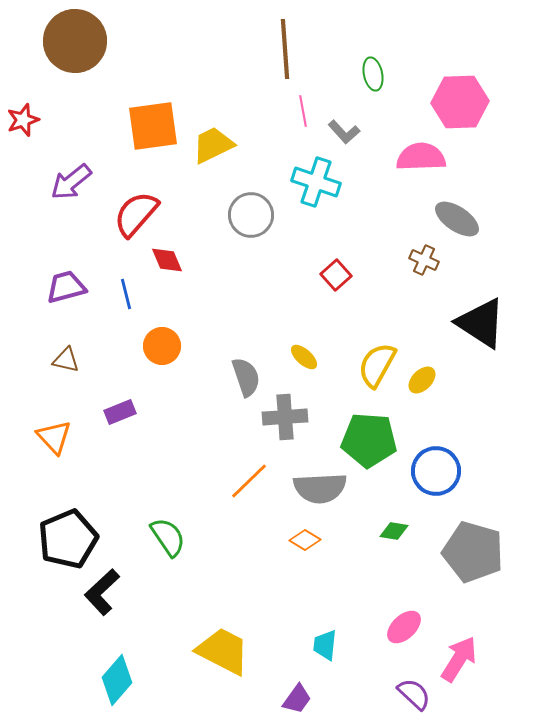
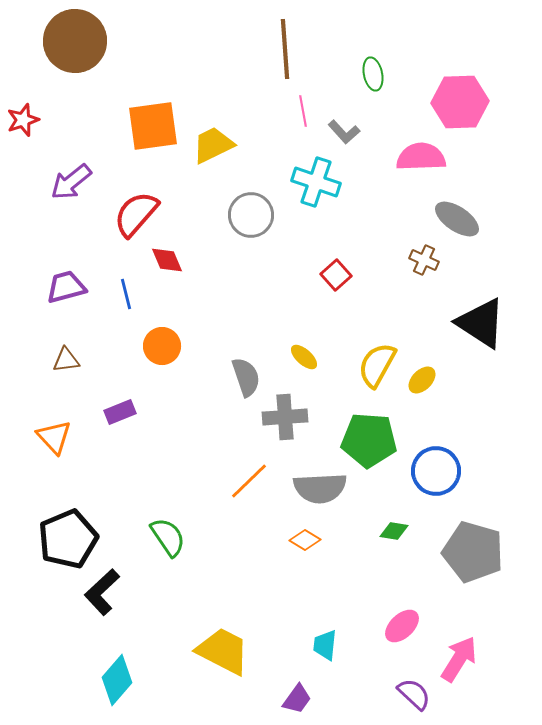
brown triangle at (66, 360): rotated 20 degrees counterclockwise
pink ellipse at (404, 627): moved 2 px left, 1 px up
